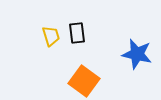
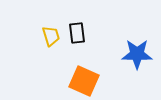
blue star: rotated 12 degrees counterclockwise
orange square: rotated 12 degrees counterclockwise
